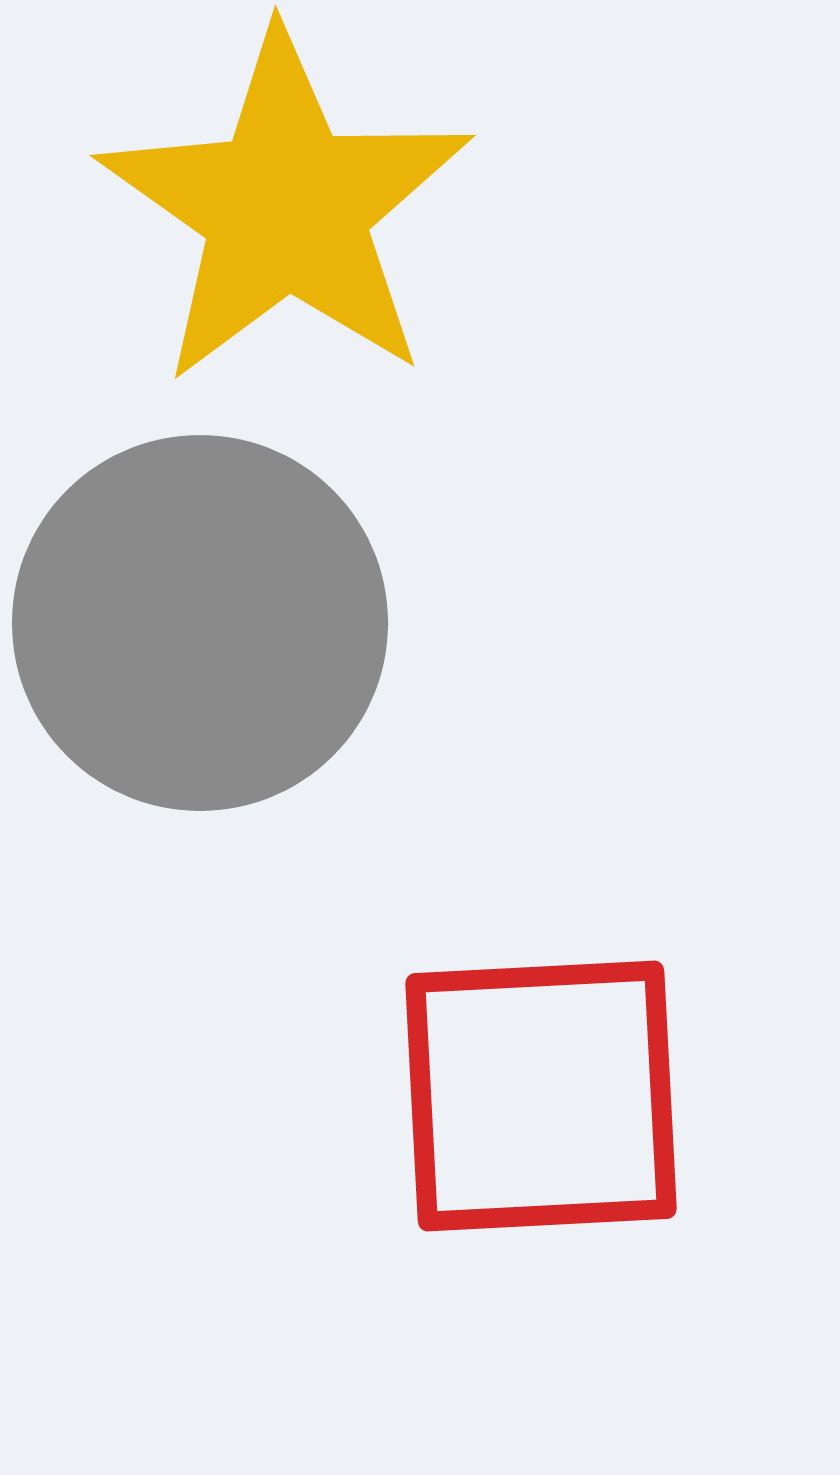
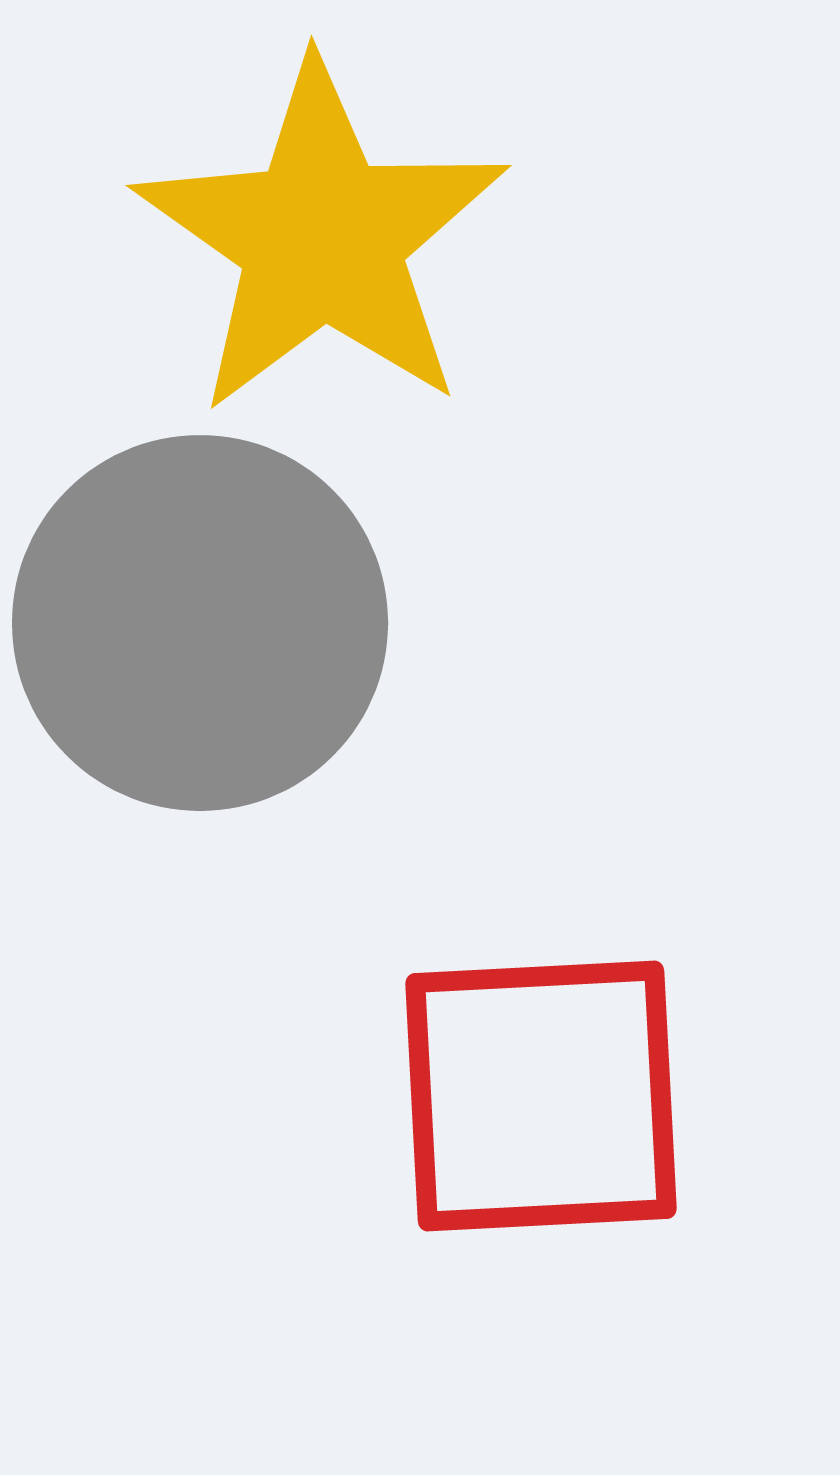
yellow star: moved 36 px right, 30 px down
